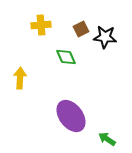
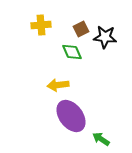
green diamond: moved 6 px right, 5 px up
yellow arrow: moved 38 px right, 7 px down; rotated 100 degrees counterclockwise
green arrow: moved 6 px left
